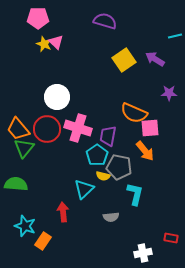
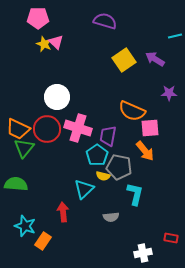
orange semicircle: moved 2 px left, 2 px up
orange trapezoid: rotated 25 degrees counterclockwise
